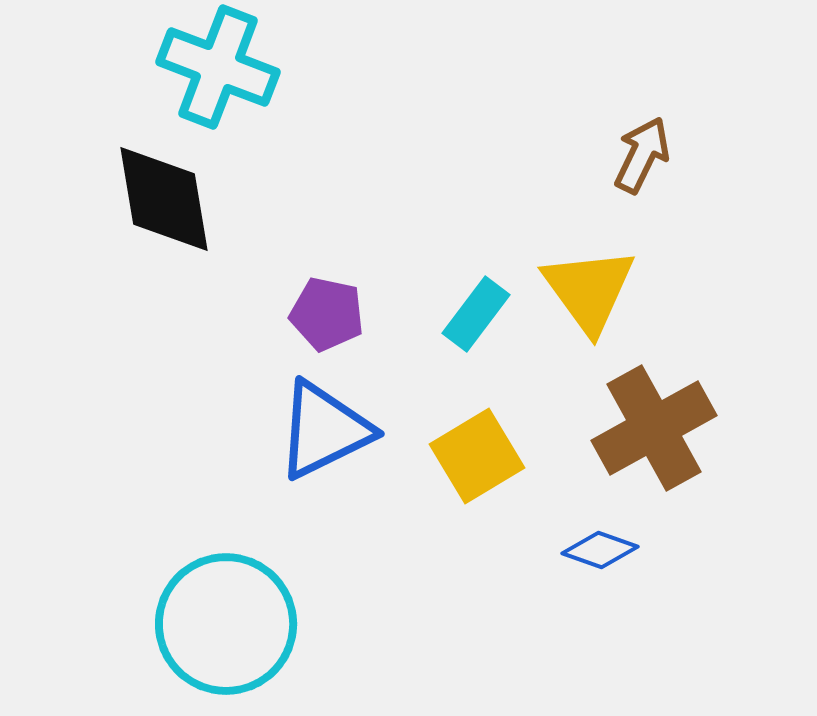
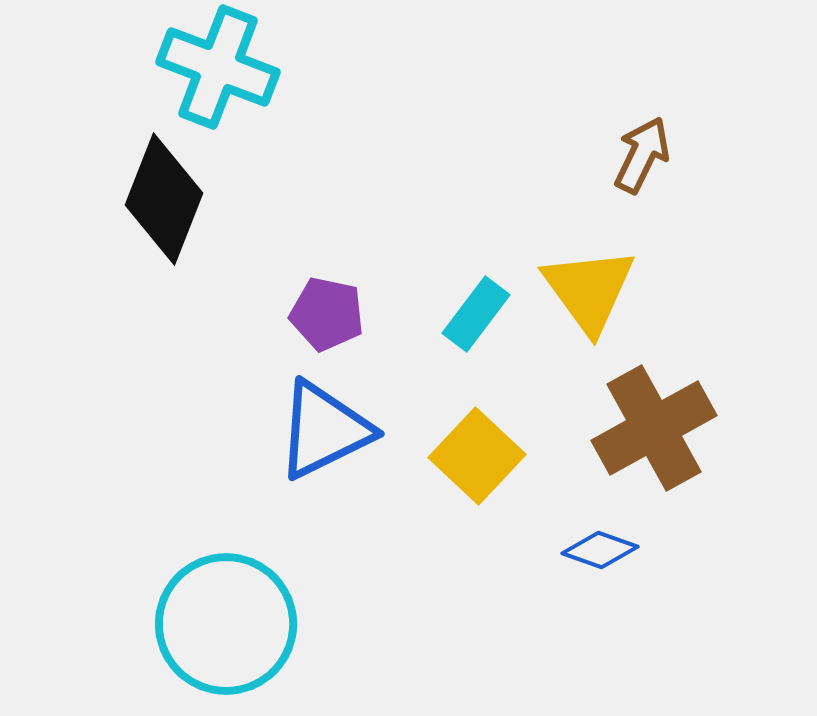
black diamond: rotated 31 degrees clockwise
yellow square: rotated 16 degrees counterclockwise
